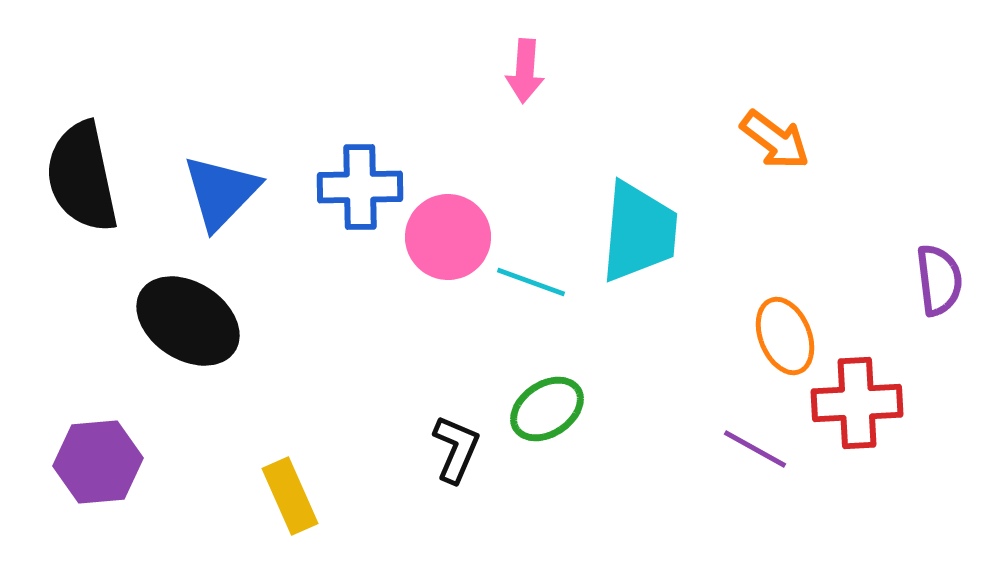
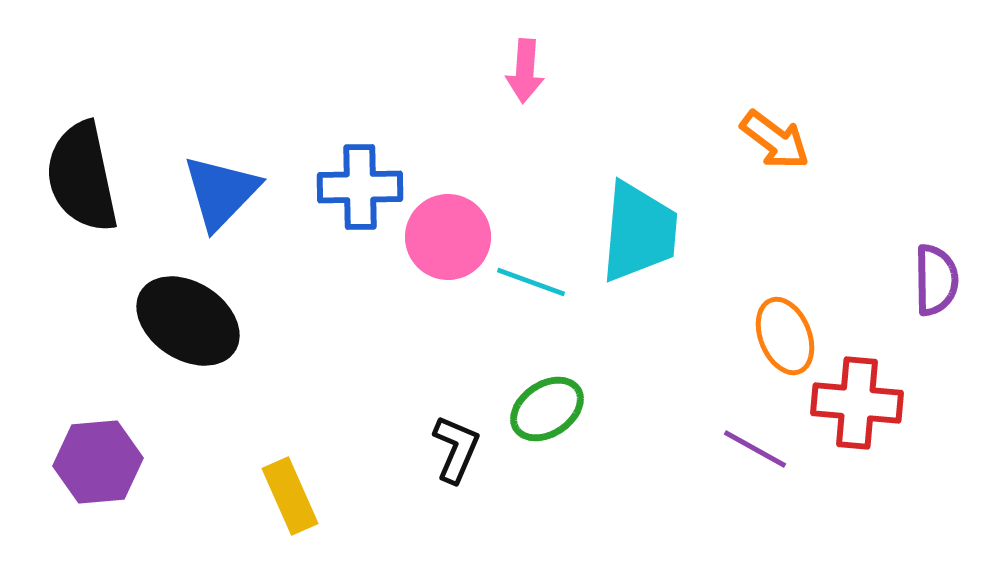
purple semicircle: moved 3 px left; rotated 6 degrees clockwise
red cross: rotated 8 degrees clockwise
